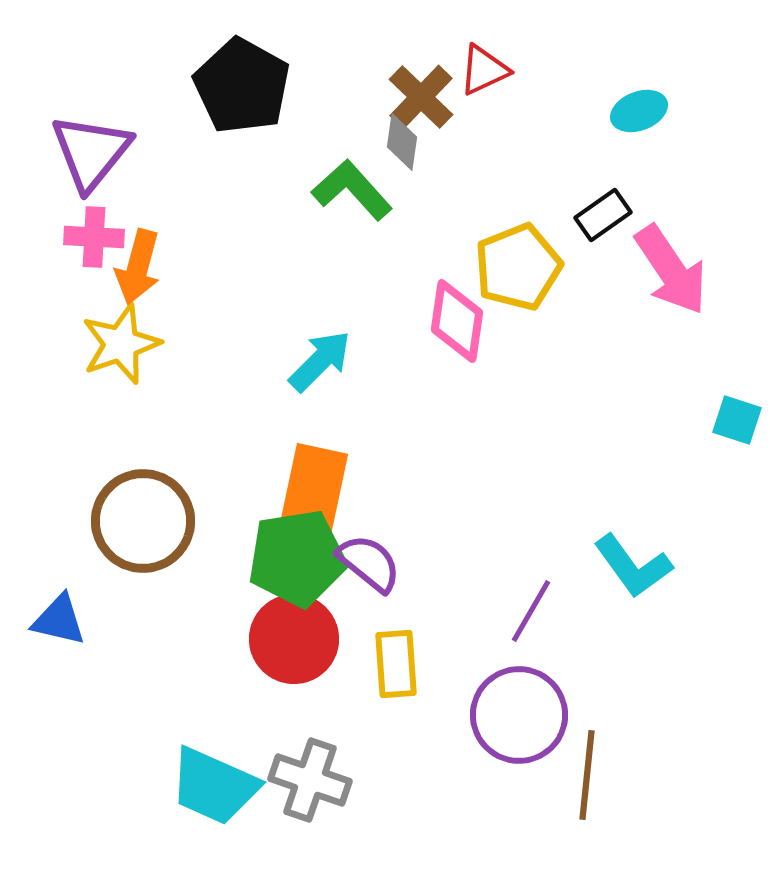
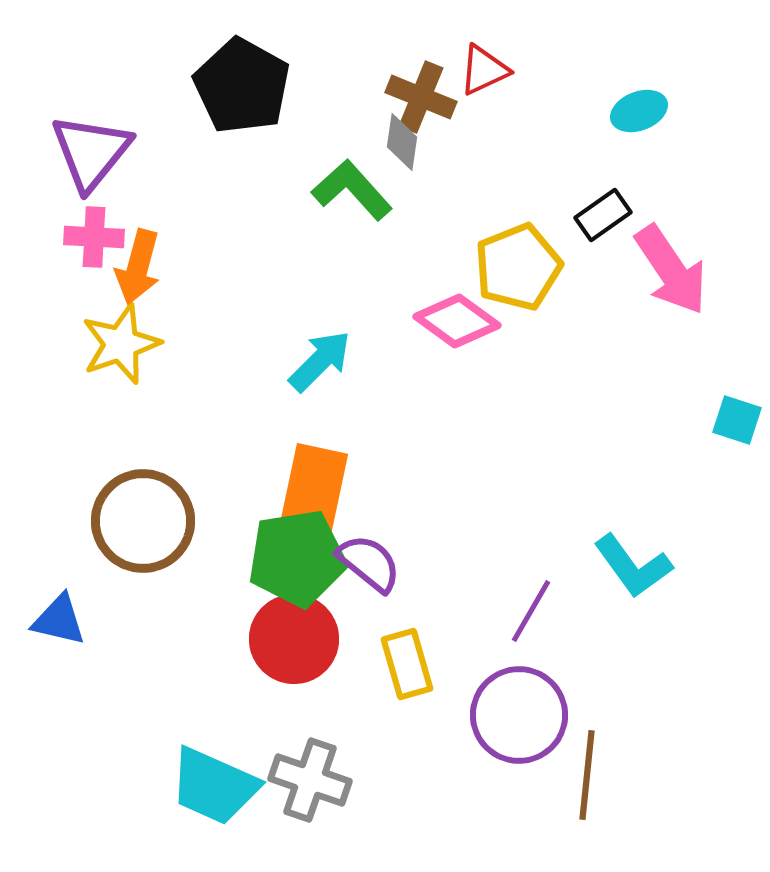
brown cross: rotated 22 degrees counterclockwise
pink diamond: rotated 62 degrees counterclockwise
yellow rectangle: moved 11 px right; rotated 12 degrees counterclockwise
